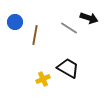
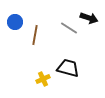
black trapezoid: rotated 15 degrees counterclockwise
